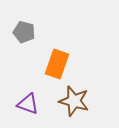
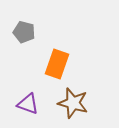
brown star: moved 1 px left, 2 px down
